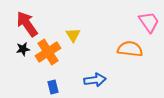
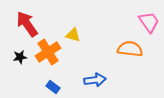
yellow triangle: rotated 42 degrees counterclockwise
black star: moved 3 px left, 8 px down
blue rectangle: rotated 40 degrees counterclockwise
